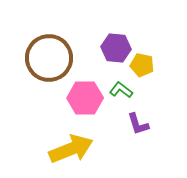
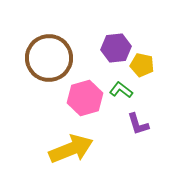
purple hexagon: rotated 12 degrees counterclockwise
pink hexagon: rotated 16 degrees counterclockwise
